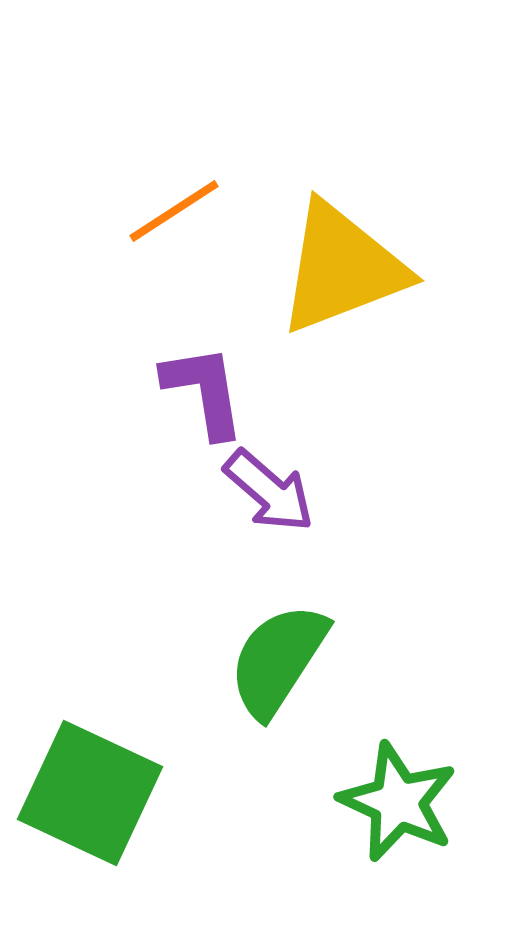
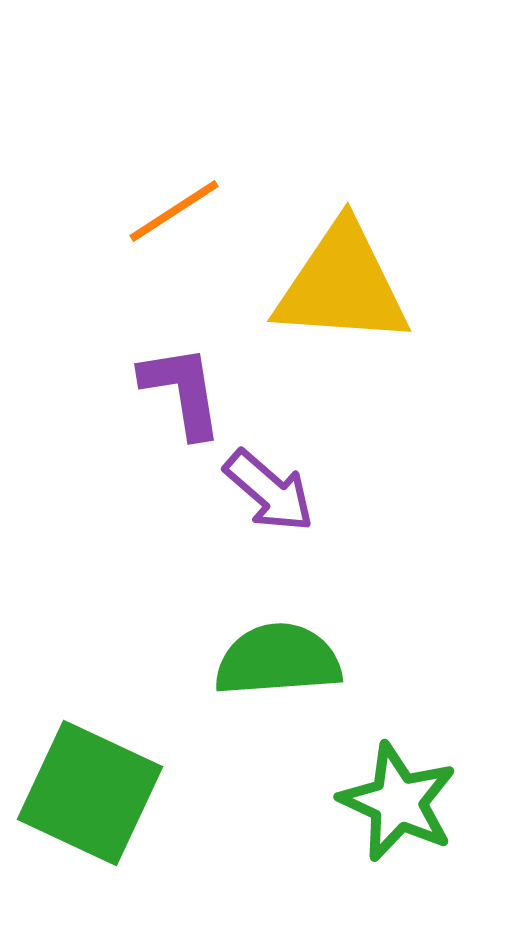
yellow triangle: moved 17 px down; rotated 25 degrees clockwise
purple L-shape: moved 22 px left
green semicircle: rotated 53 degrees clockwise
